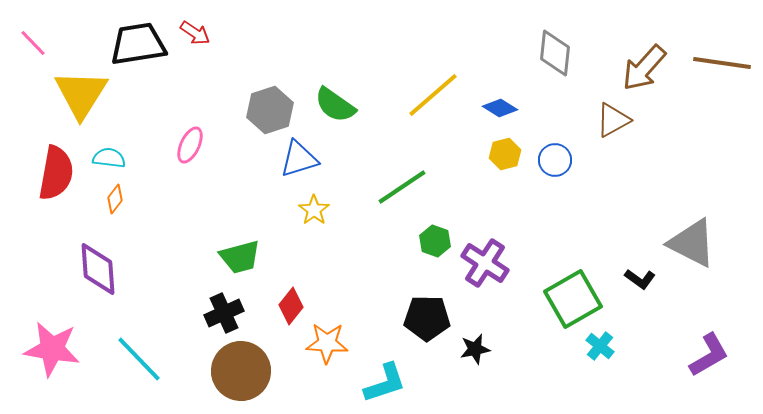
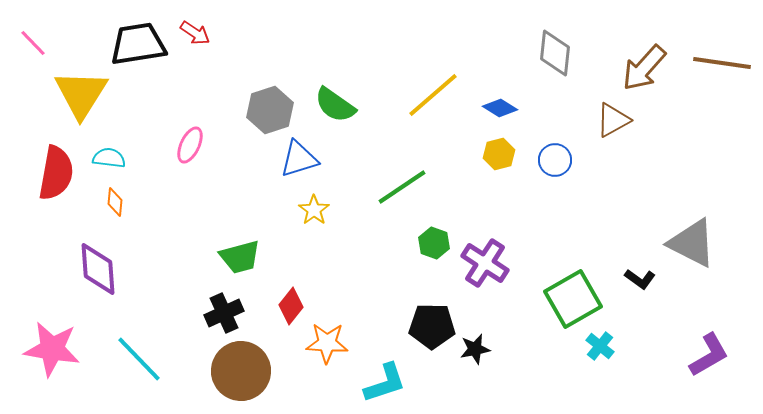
yellow hexagon: moved 6 px left
orange diamond: moved 3 px down; rotated 32 degrees counterclockwise
green hexagon: moved 1 px left, 2 px down
black pentagon: moved 5 px right, 8 px down
